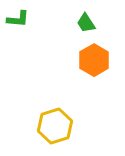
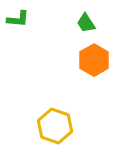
yellow hexagon: rotated 24 degrees counterclockwise
